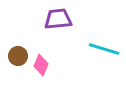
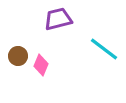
purple trapezoid: rotated 8 degrees counterclockwise
cyan line: rotated 20 degrees clockwise
